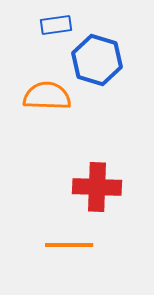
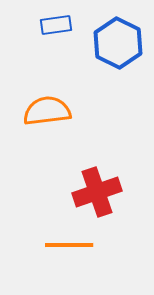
blue hexagon: moved 21 px right, 17 px up; rotated 9 degrees clockwise
orange semicircle: moved 15 px down; rotated 9 degrees counterclockwise
red cross: moved 5 px down; rotated 21 degrees counterclockwise
